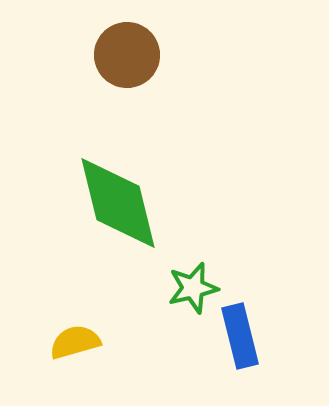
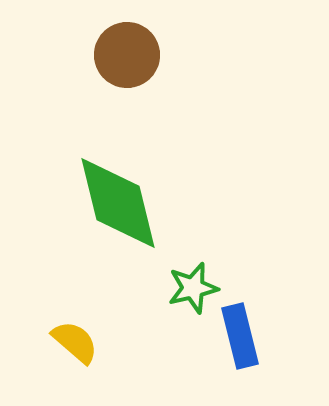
yellow semicircle: rotated 57 degrees clockwise
